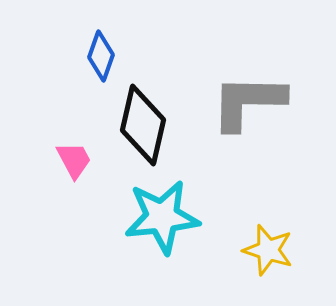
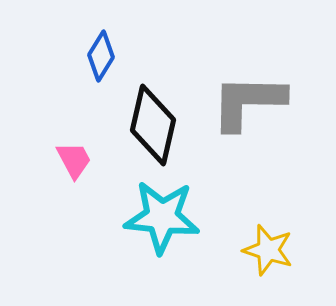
blue diamond: rotated 12 degrees clockwise
black diamond: moved 10 px right
cyan star: rotated 12 degrees clockwise
